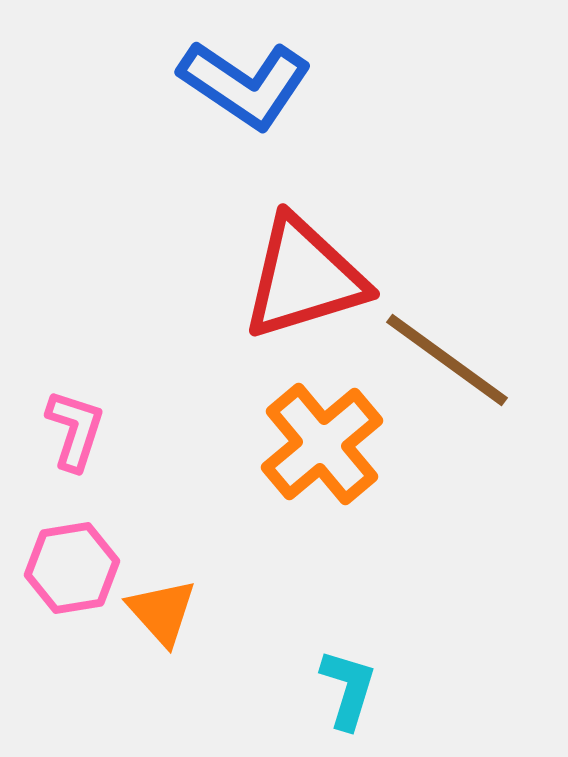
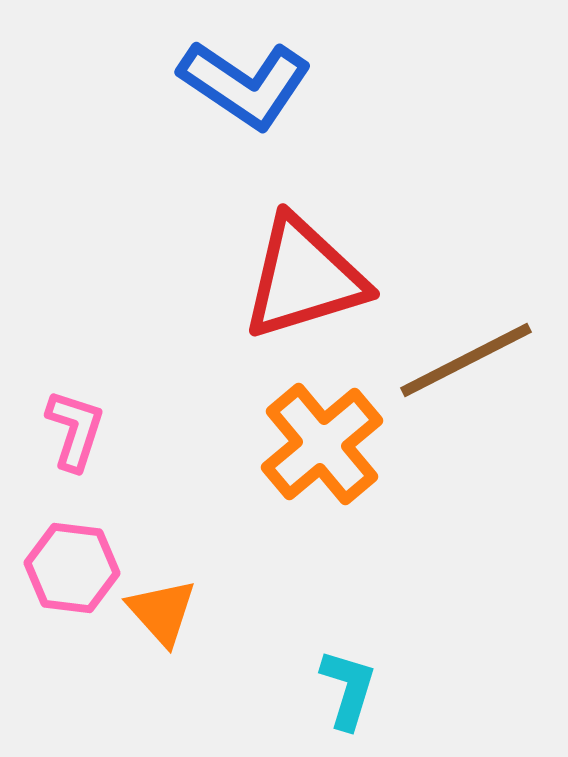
brown line: moved 19 px right; rotated 63 degrees counterclockwise
pink hexagon: rotated 16 degrees clockwise
